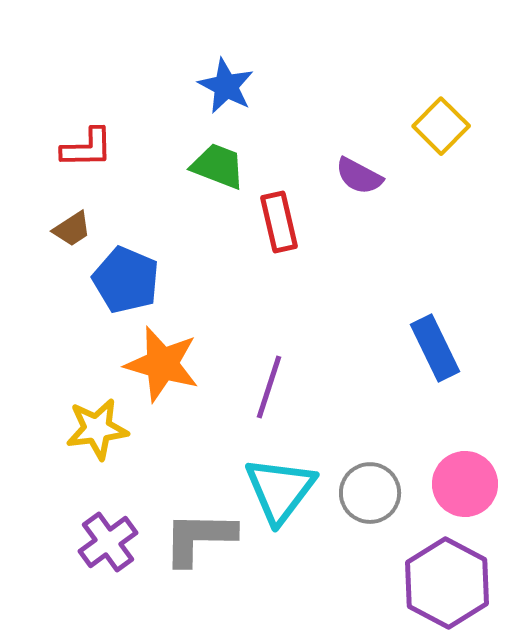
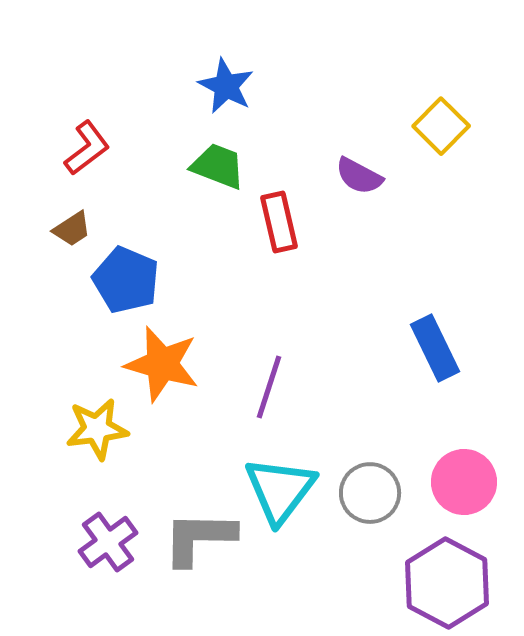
red L-shape: rotated 36 degrees counterclockwise
pink circle: moved 1 px left, 2 px up
